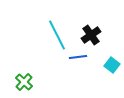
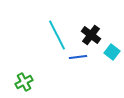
black cross: rotated 18 degrees counterclockwise
cyan square: moved 13 px up
green cross: rotated 18 degrees clockwise
